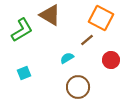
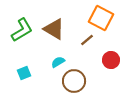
brown triangle: moved 4 px right, 14 px down
cyan semicircle: moved 9 px left, 4 px down
brown circle: moved 4 px left, 6 px up
